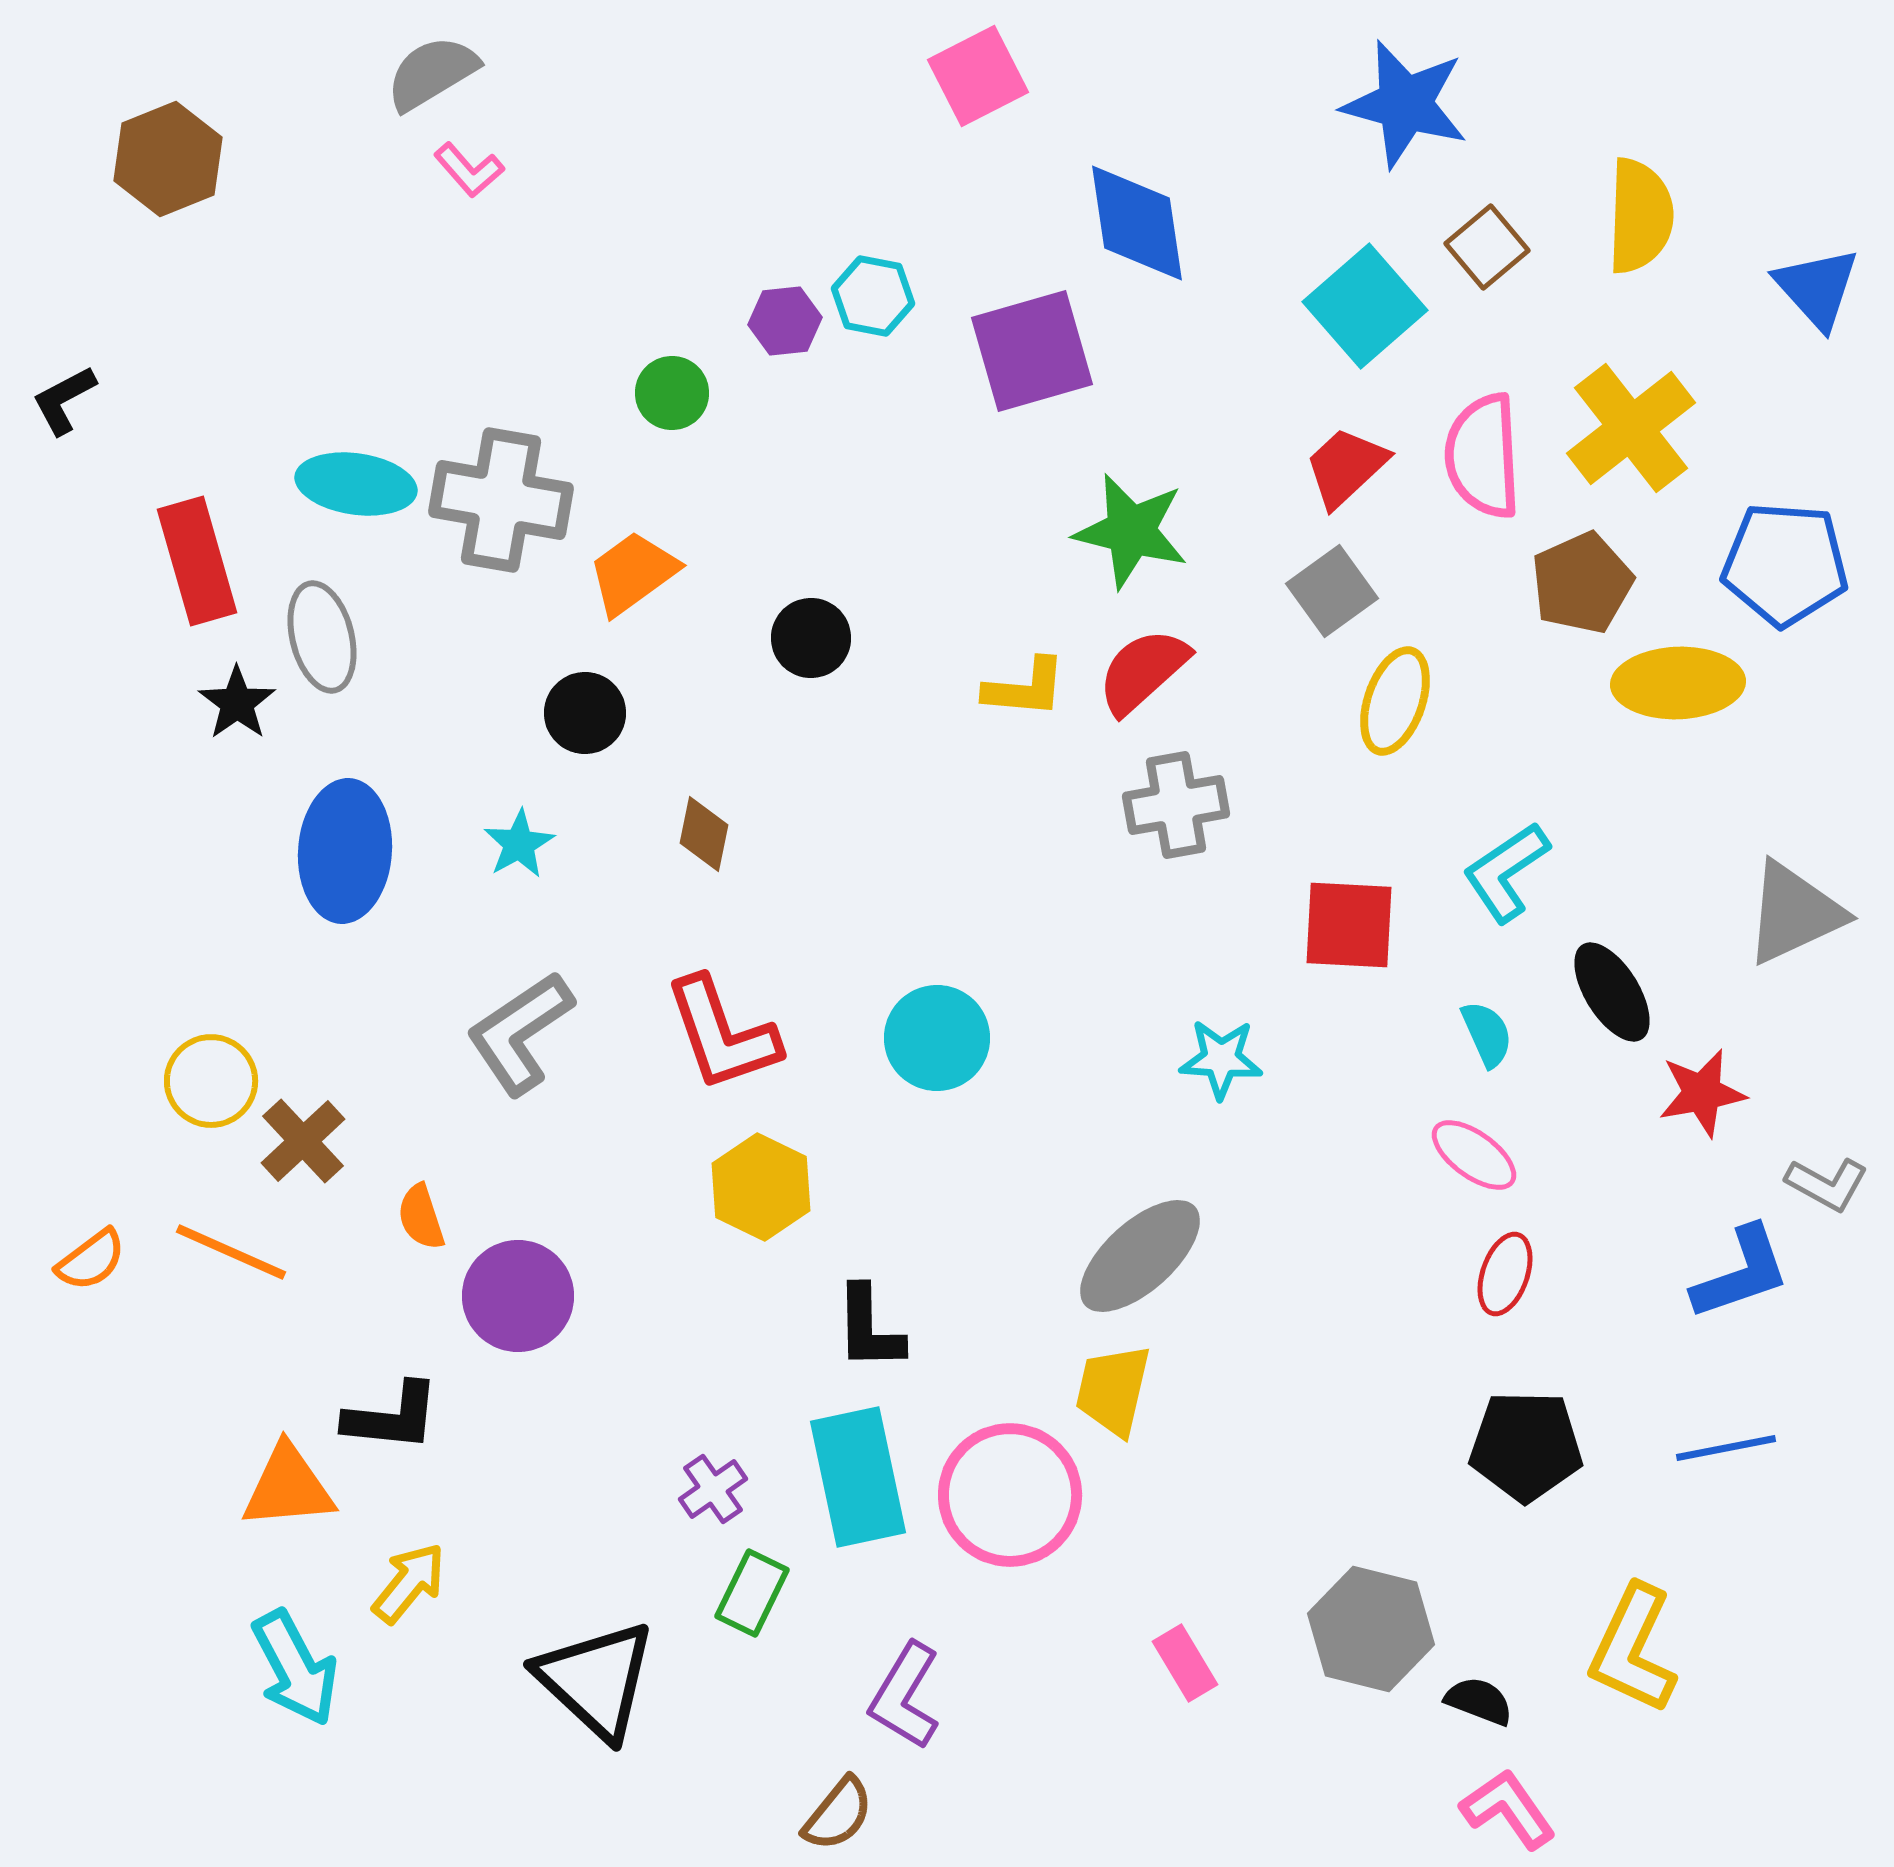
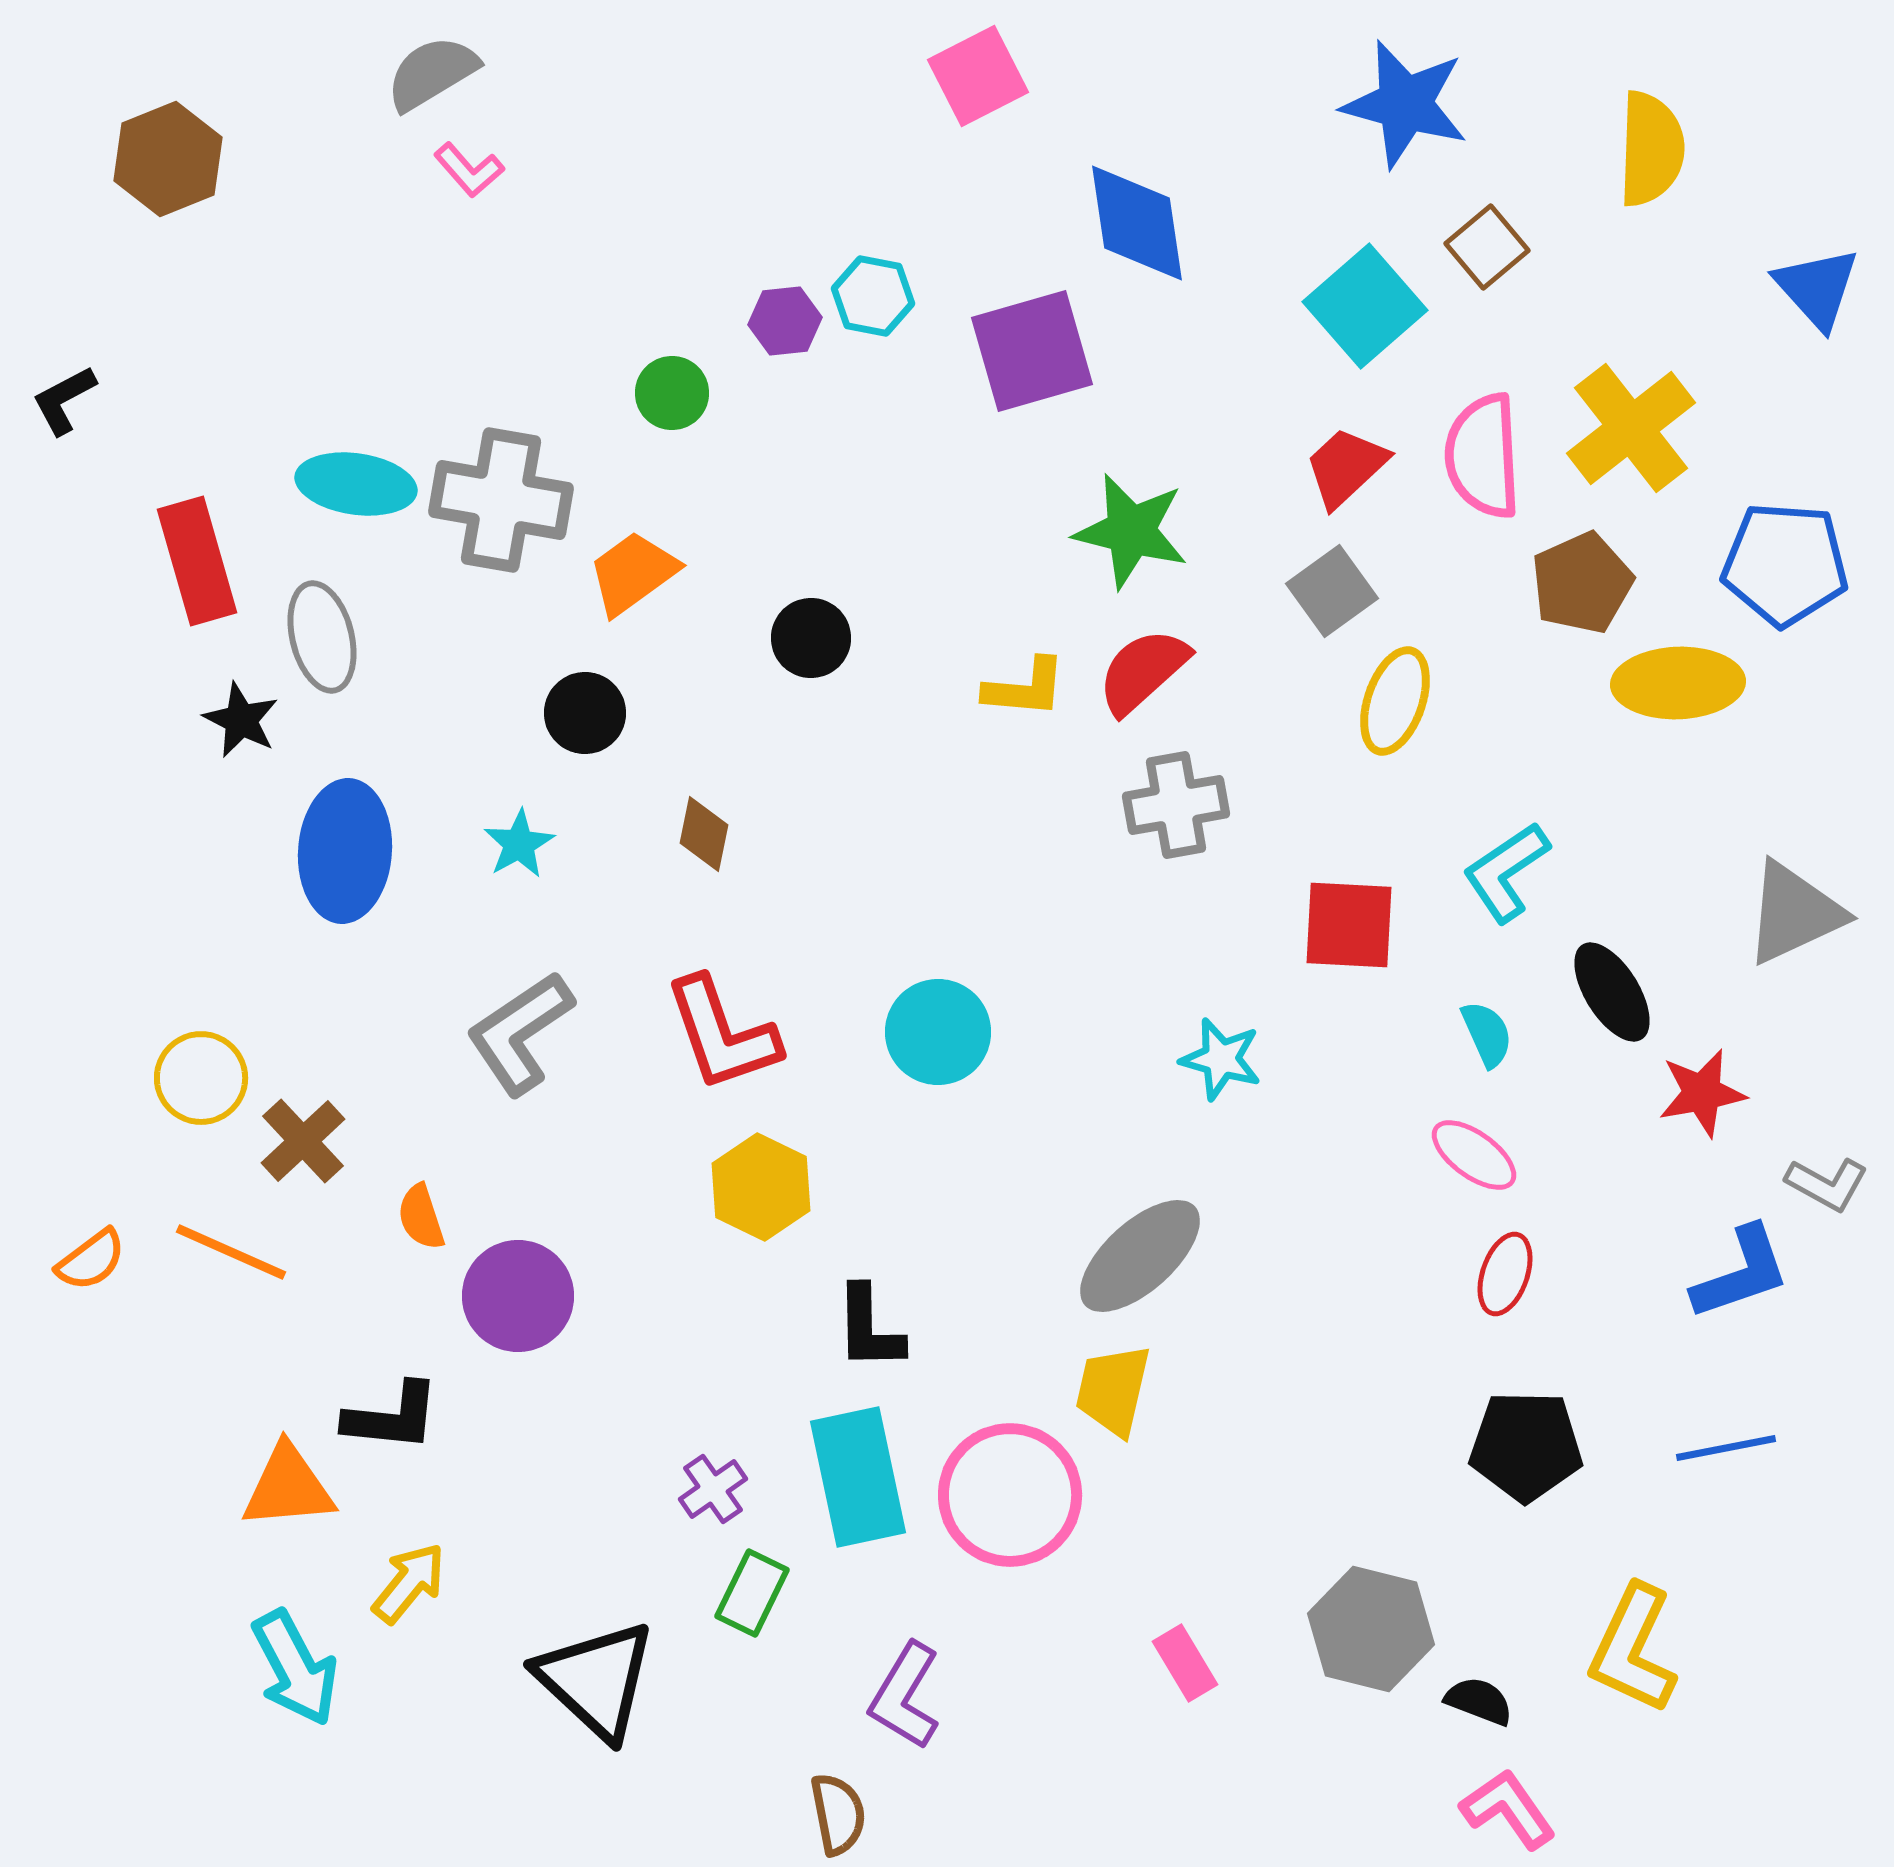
yellow semicircle at (1640, 216): moved 11 px right, 67 px up
black star at (237, 703): moved 4 px right, 17 px down; rotated 10 degrees counterclockwise
cyan circle at (937, 1038): moved 1 px right, 6 px up
cyan star at (1221, 1059): rotated 12 degrees clockwise
yellow circle at (211, 1081): moved 10 px left, 3 px up
brown semicircle at (838, 1814): rotated 50 degrees counterclockwise
